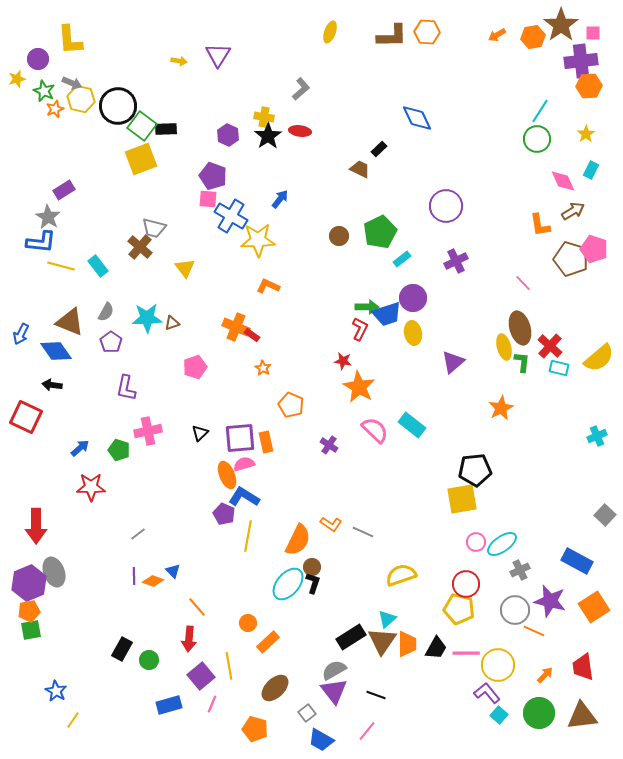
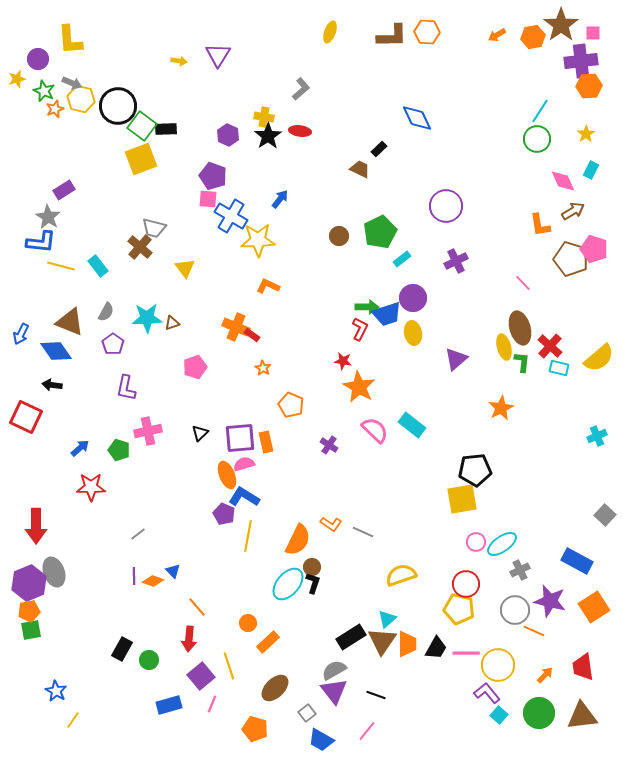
purple pentagon at (111, 342): moved 2 px right, 2 px down
purple triangle at (453, 362): moved 3 px right, 3 px up
yellow line at (229, 666): rotated 8 degrees counterclockwise
